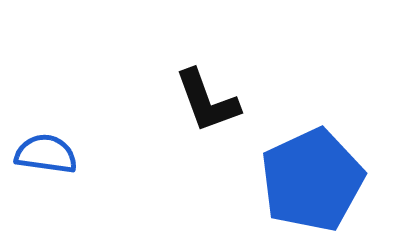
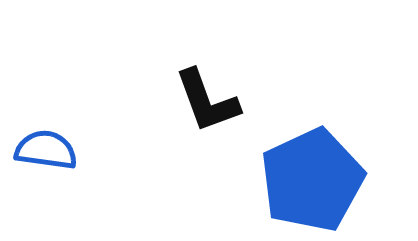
blue semicircle: moved 4 px up
